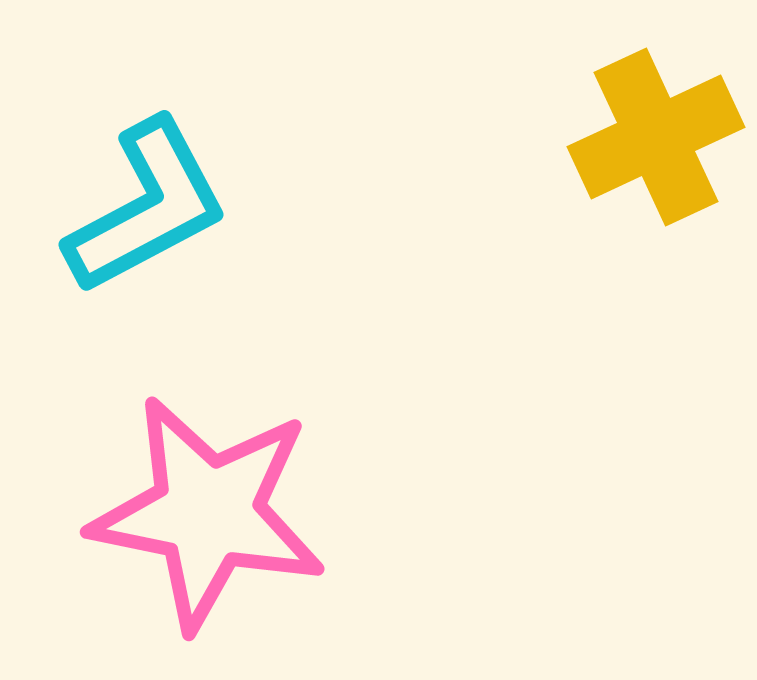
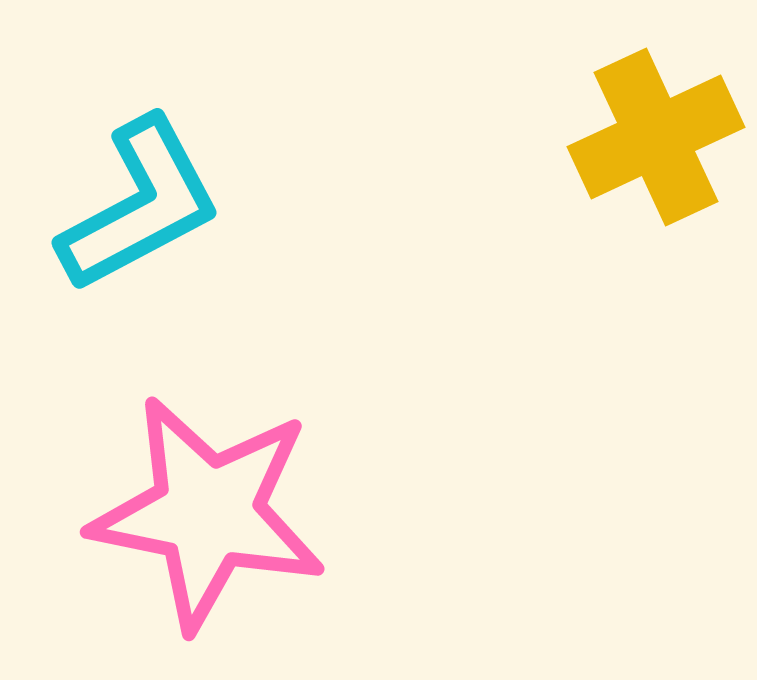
cyan L-shape: moved 7 px left, 2 px up
